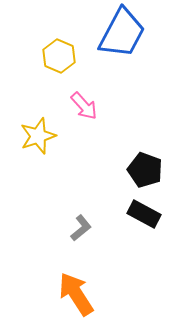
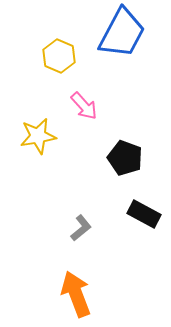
yellow star: rotated 9 degrees clockwise
black pentagon: moved 20 px left, 12 px up
orange arrow: rotated 12 degrees clockwise
